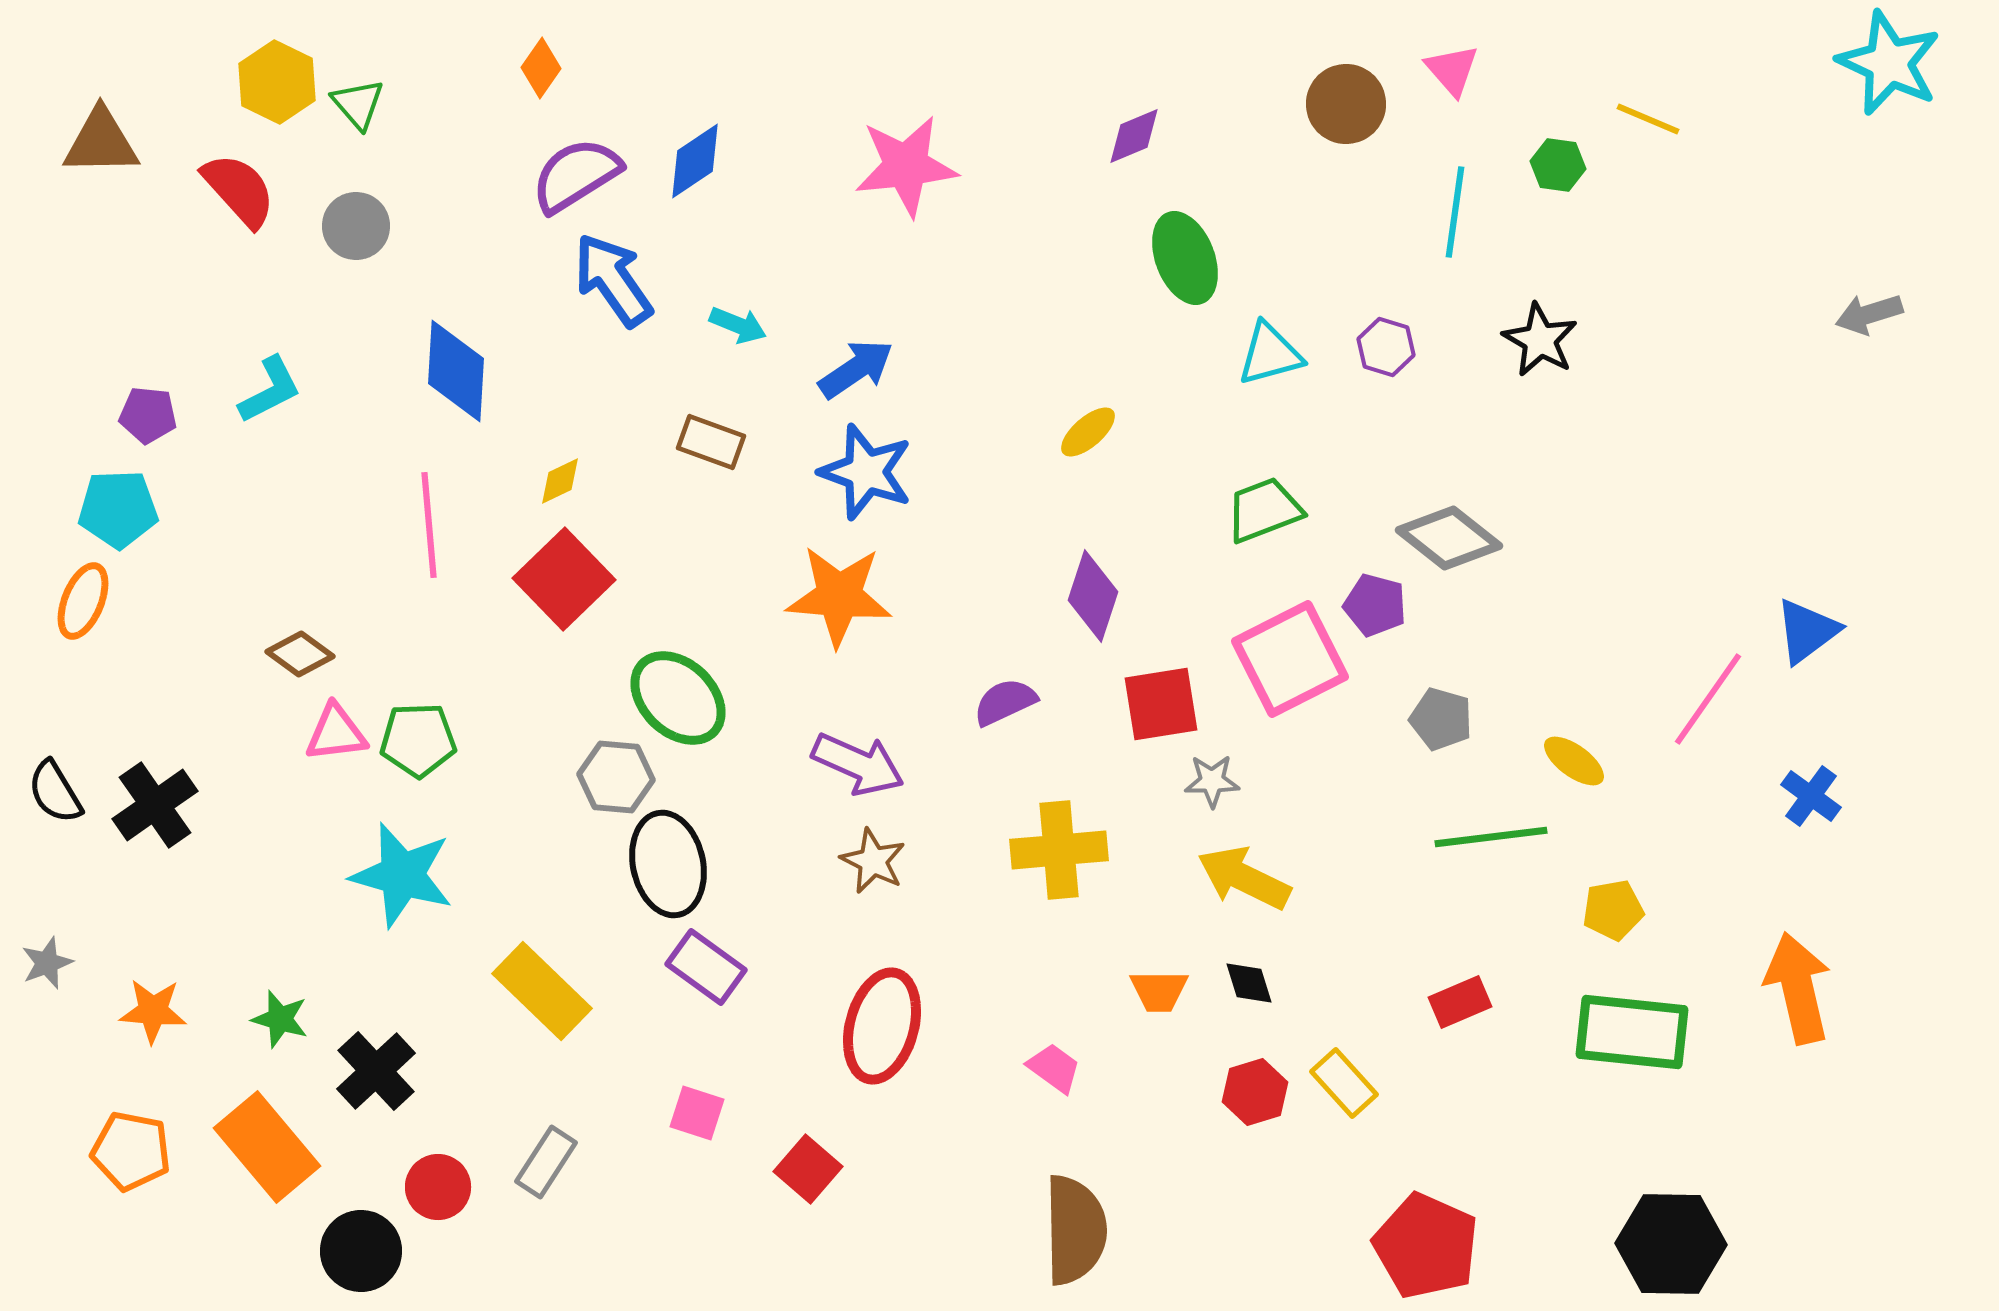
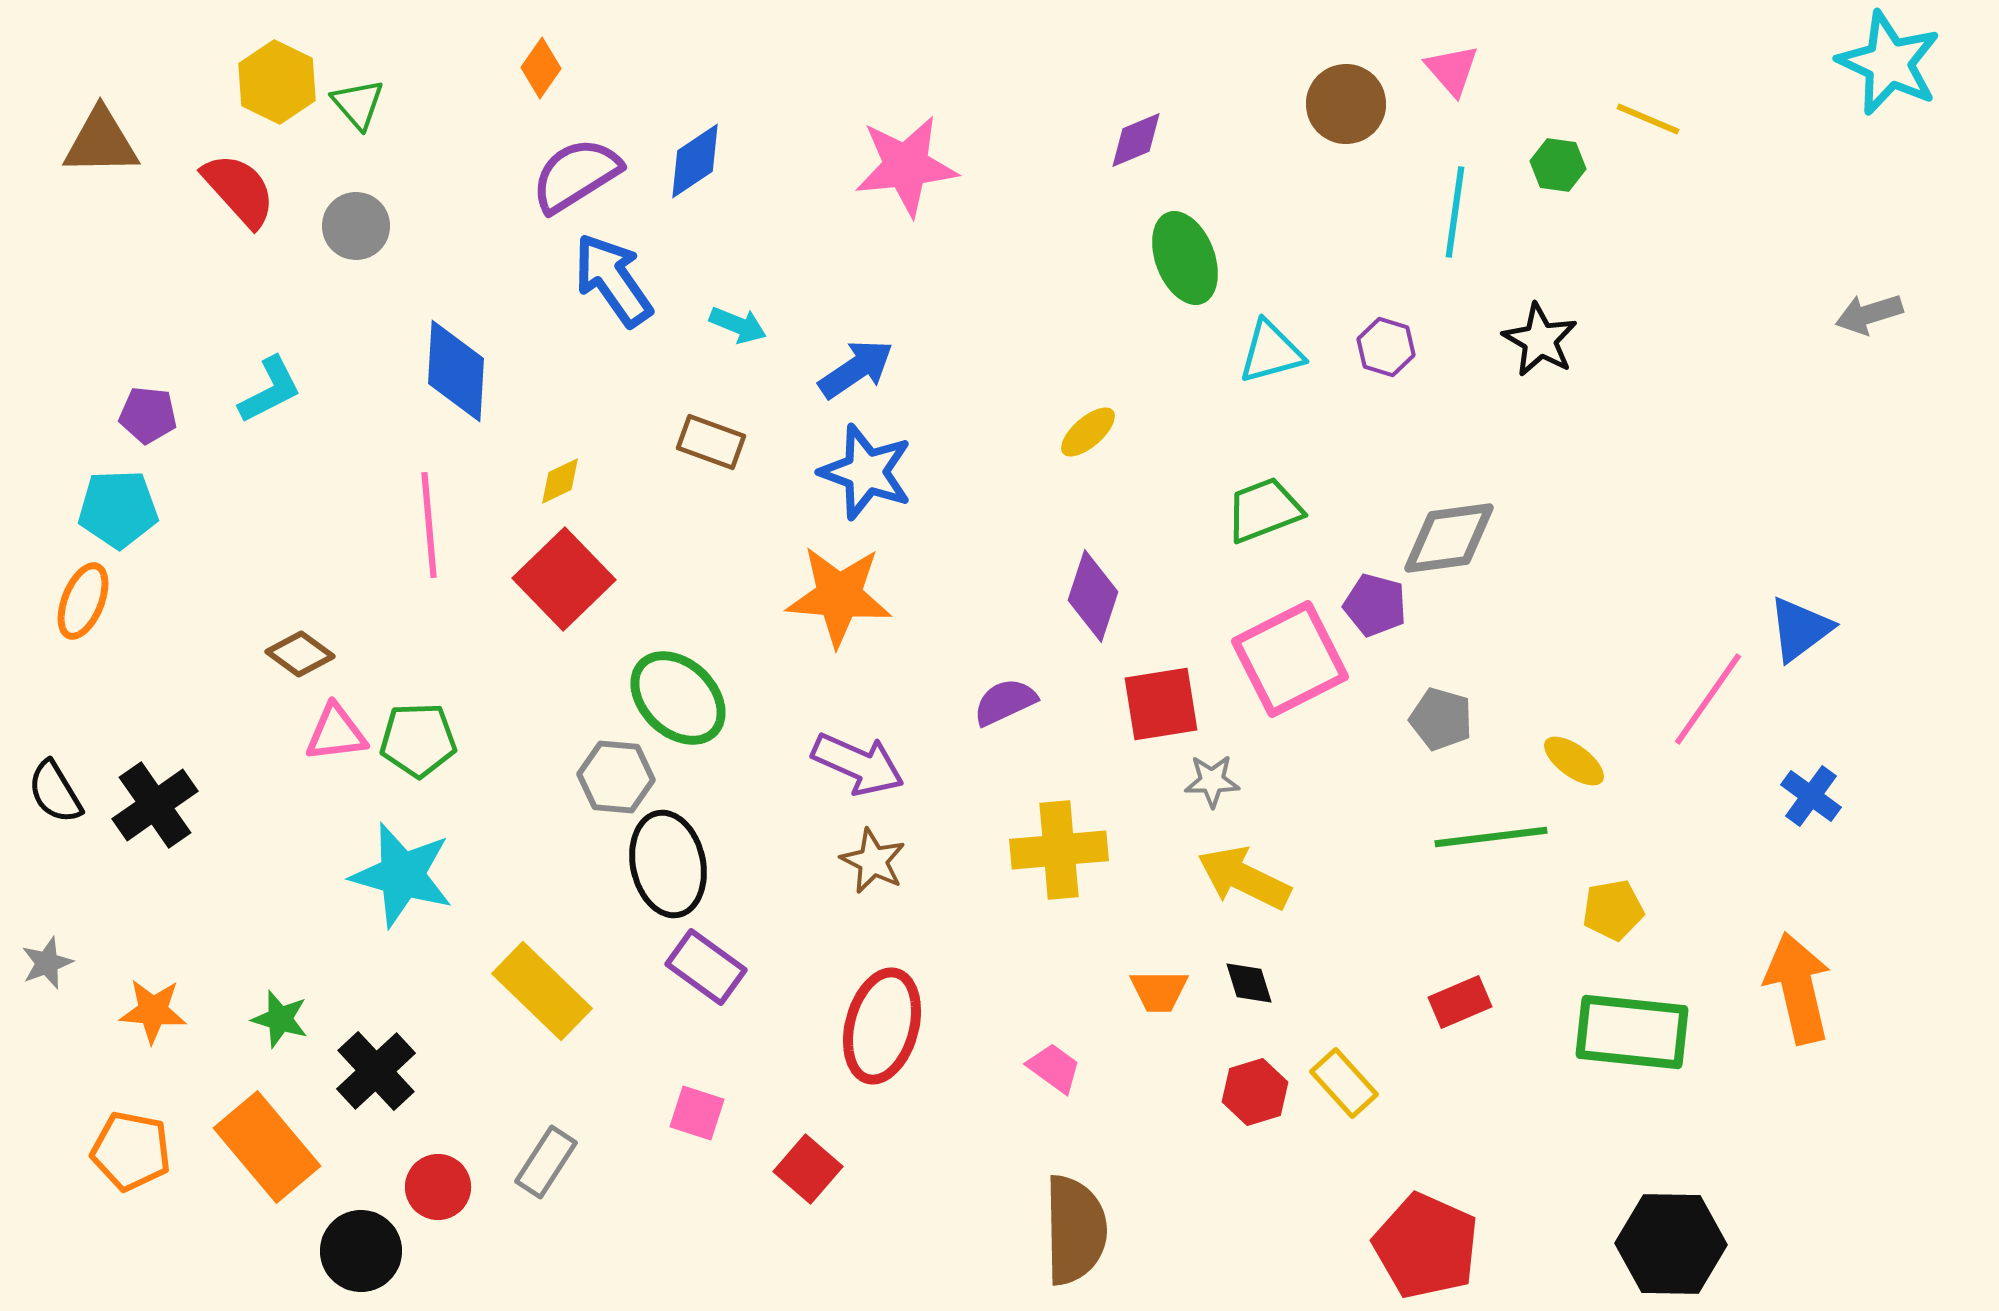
purple diamond at (1134, 136): moved 2 px right, 4 px down
cyan triangle at (1270, 354): moved 1 px right, 2 px up
gray diamond at (1449, 538): rotated 46 degrees counterclockwise
blue triangle at (1807, 631): moved 7 px left, 2 px up
